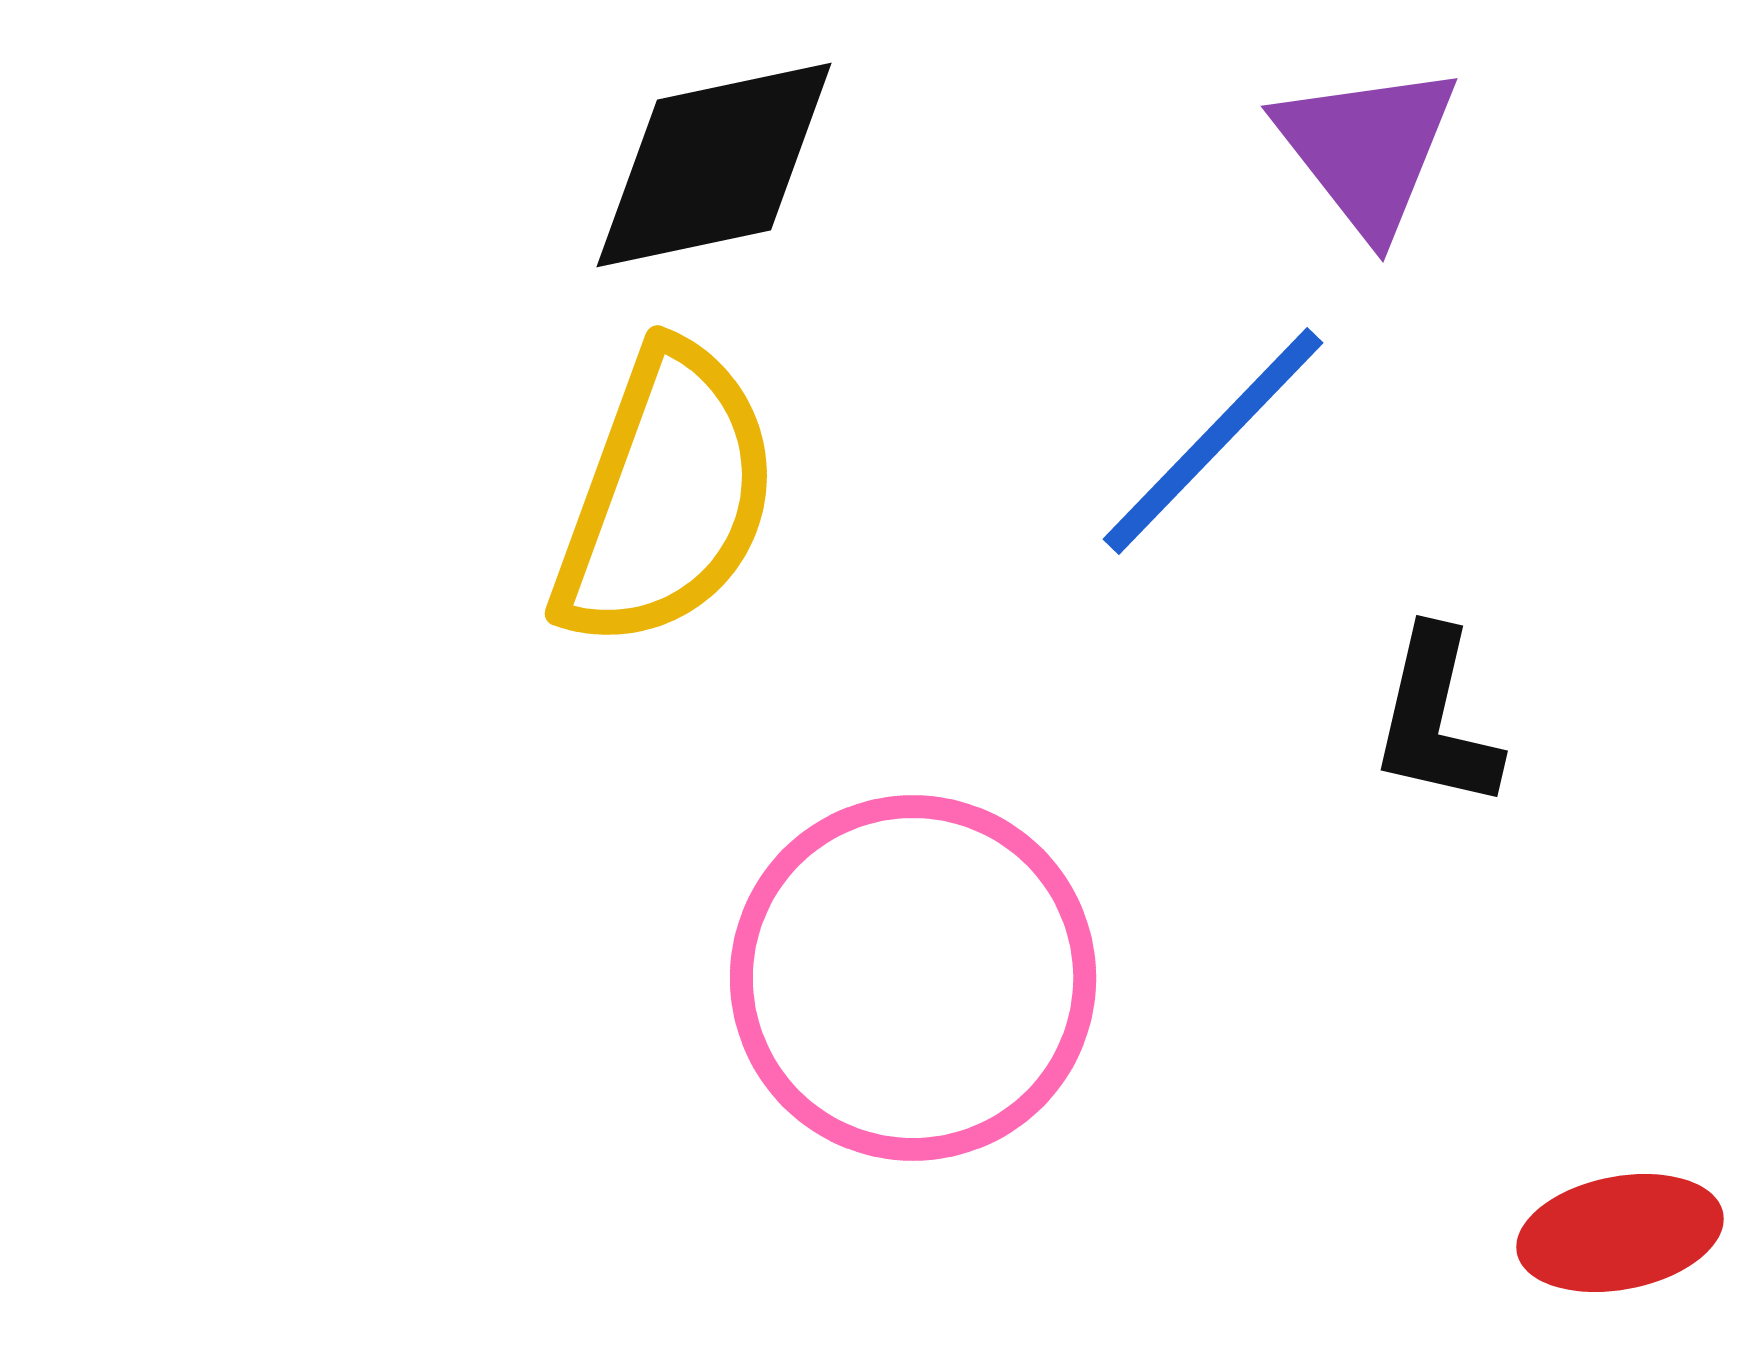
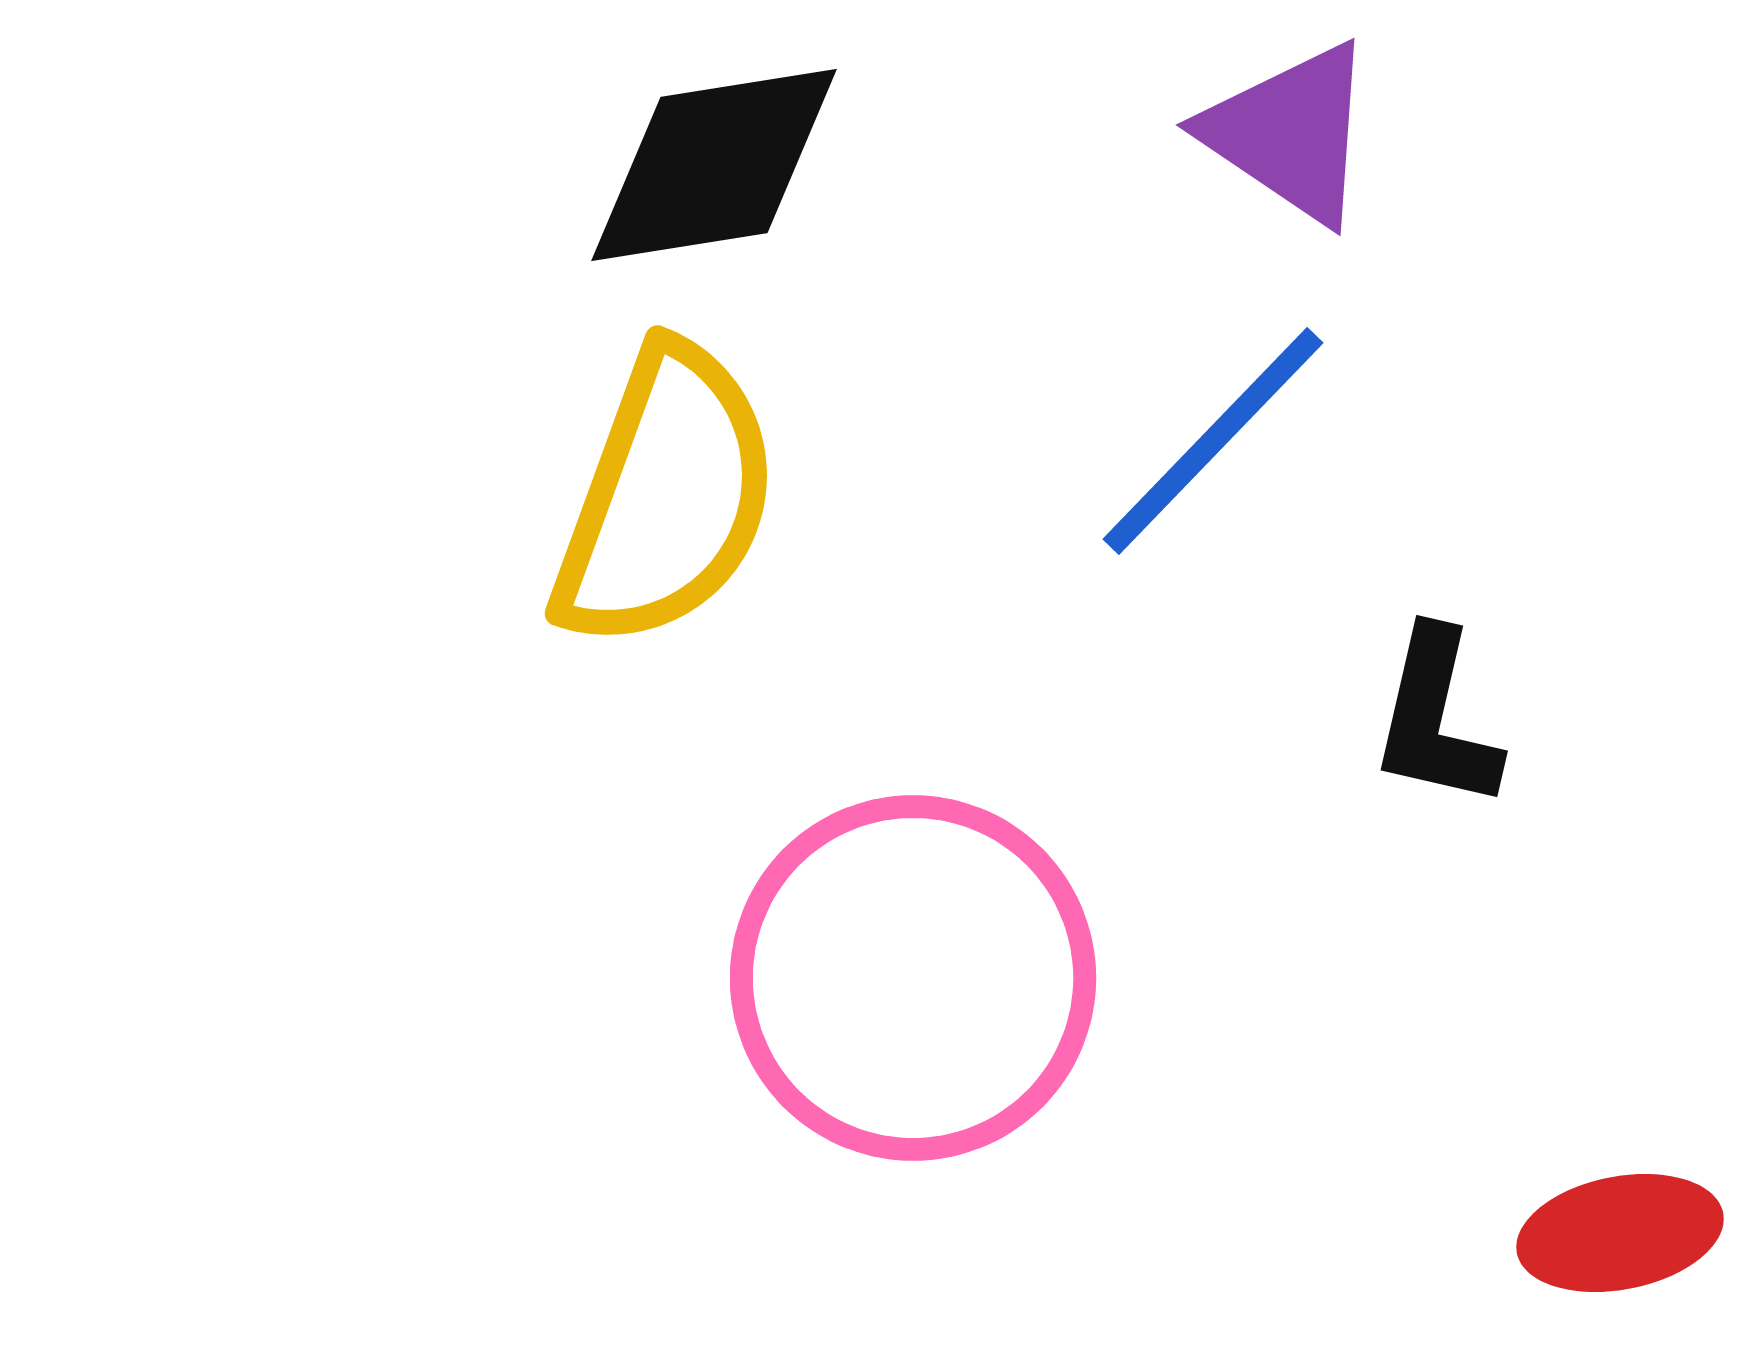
purple triangle: moved 77 px left, 16 px up; rotated 18 degrees counterclockwise
black diamond: rotated 3 degrees clockwise
